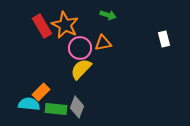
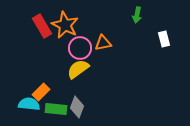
green arrow: moved 29 px right; rotated 84 degrees clockwise
yellow semicircle: moved 3 px left; rotated 10 degrees clockwise
